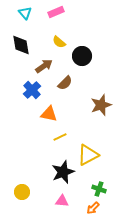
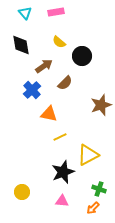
pink rectangle: rotated 14 degrees clockwise
